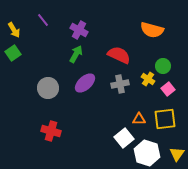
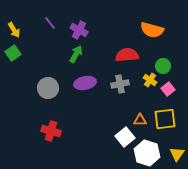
purple line: moved 7 px right, 3 px down
red semicircle: moved 8 px right; rotated 30 degrees counterclockwise
yellow cross: moved 2 px right, 1 px down
purple ellipse: rotated 30 degrees clockwise
orange triangle: moved 1 px right, 1 px down
white square: moved 1 px right, 1 px up
